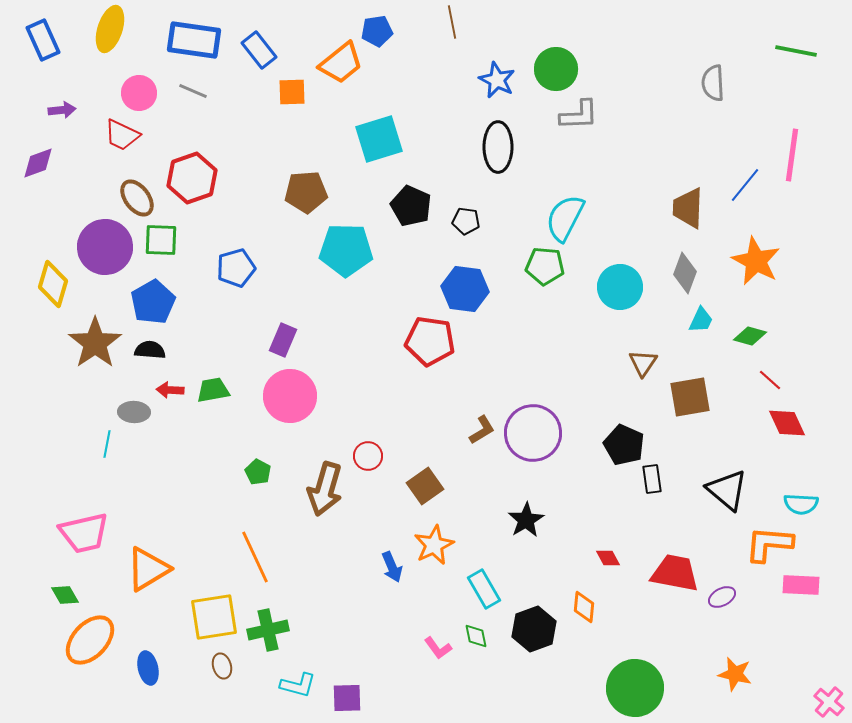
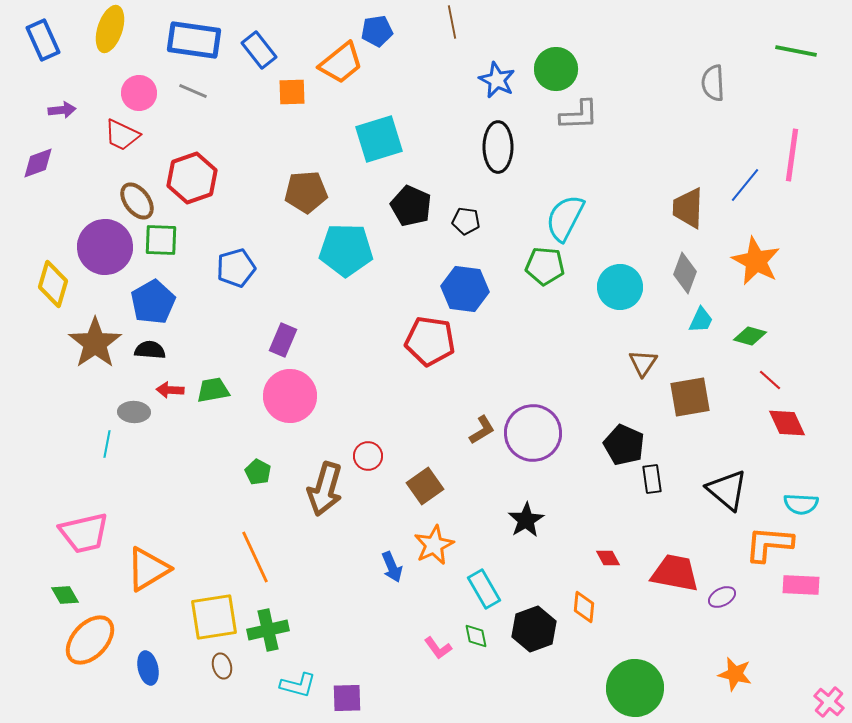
brown ellipse at (137, 198): moved 3 px down
